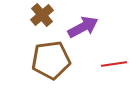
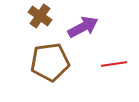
brown cross: moved 2 px left, 1 px down; rotated 15 degrees counterclockwise
brown pentagon: moved 1 px left, 2 px down
